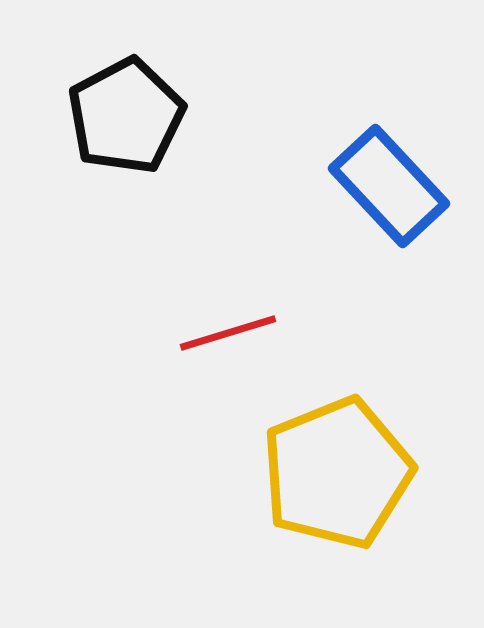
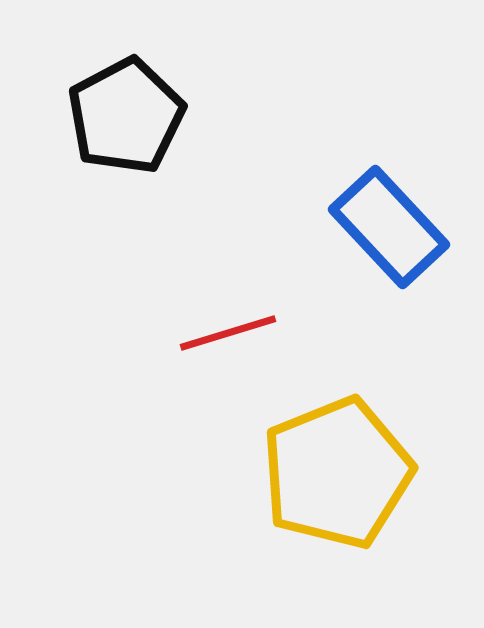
blue rectangle: moved 41 px down
